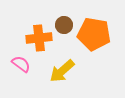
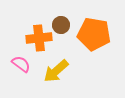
brown circle: moved 3 px left
yellow arrow: moved 6 px left
